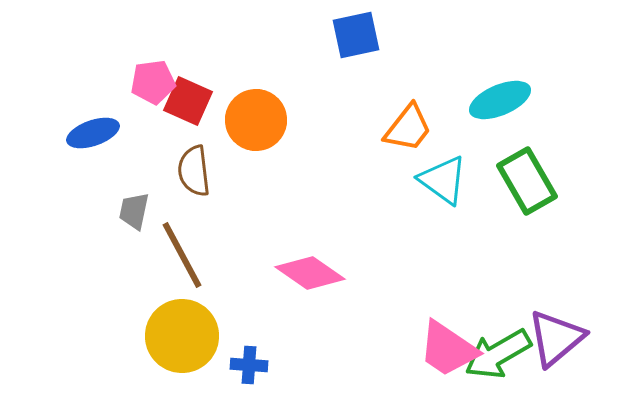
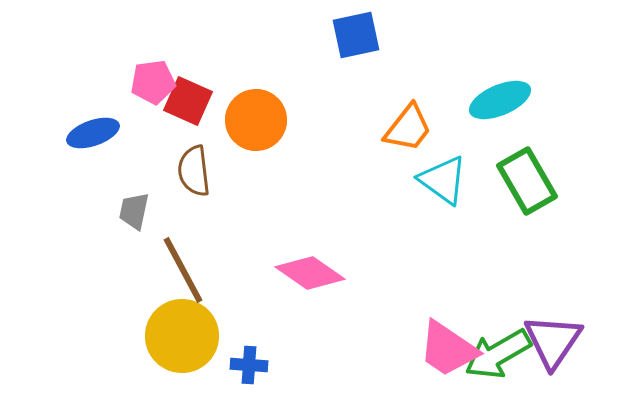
brown line: moved 1 px right, 15 px down
purple triangle: moved 3 px left, 3 px down; rotated 16 degrees counterclockwise
